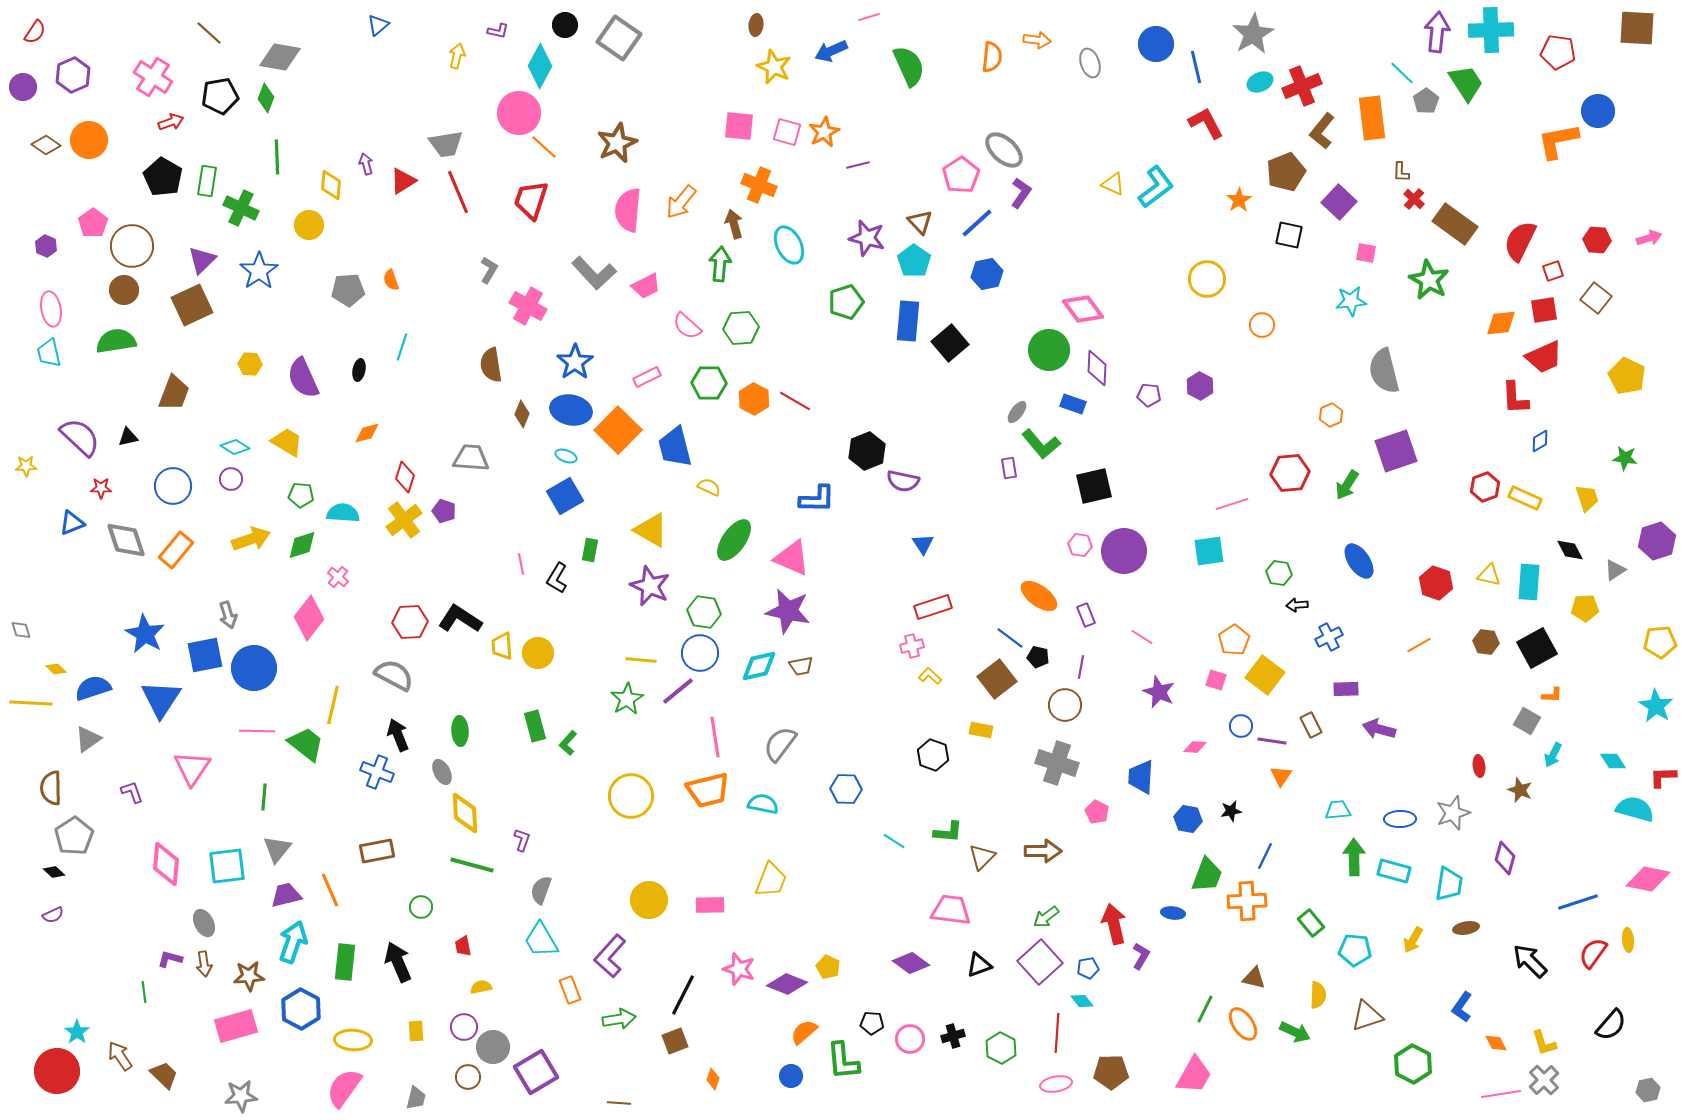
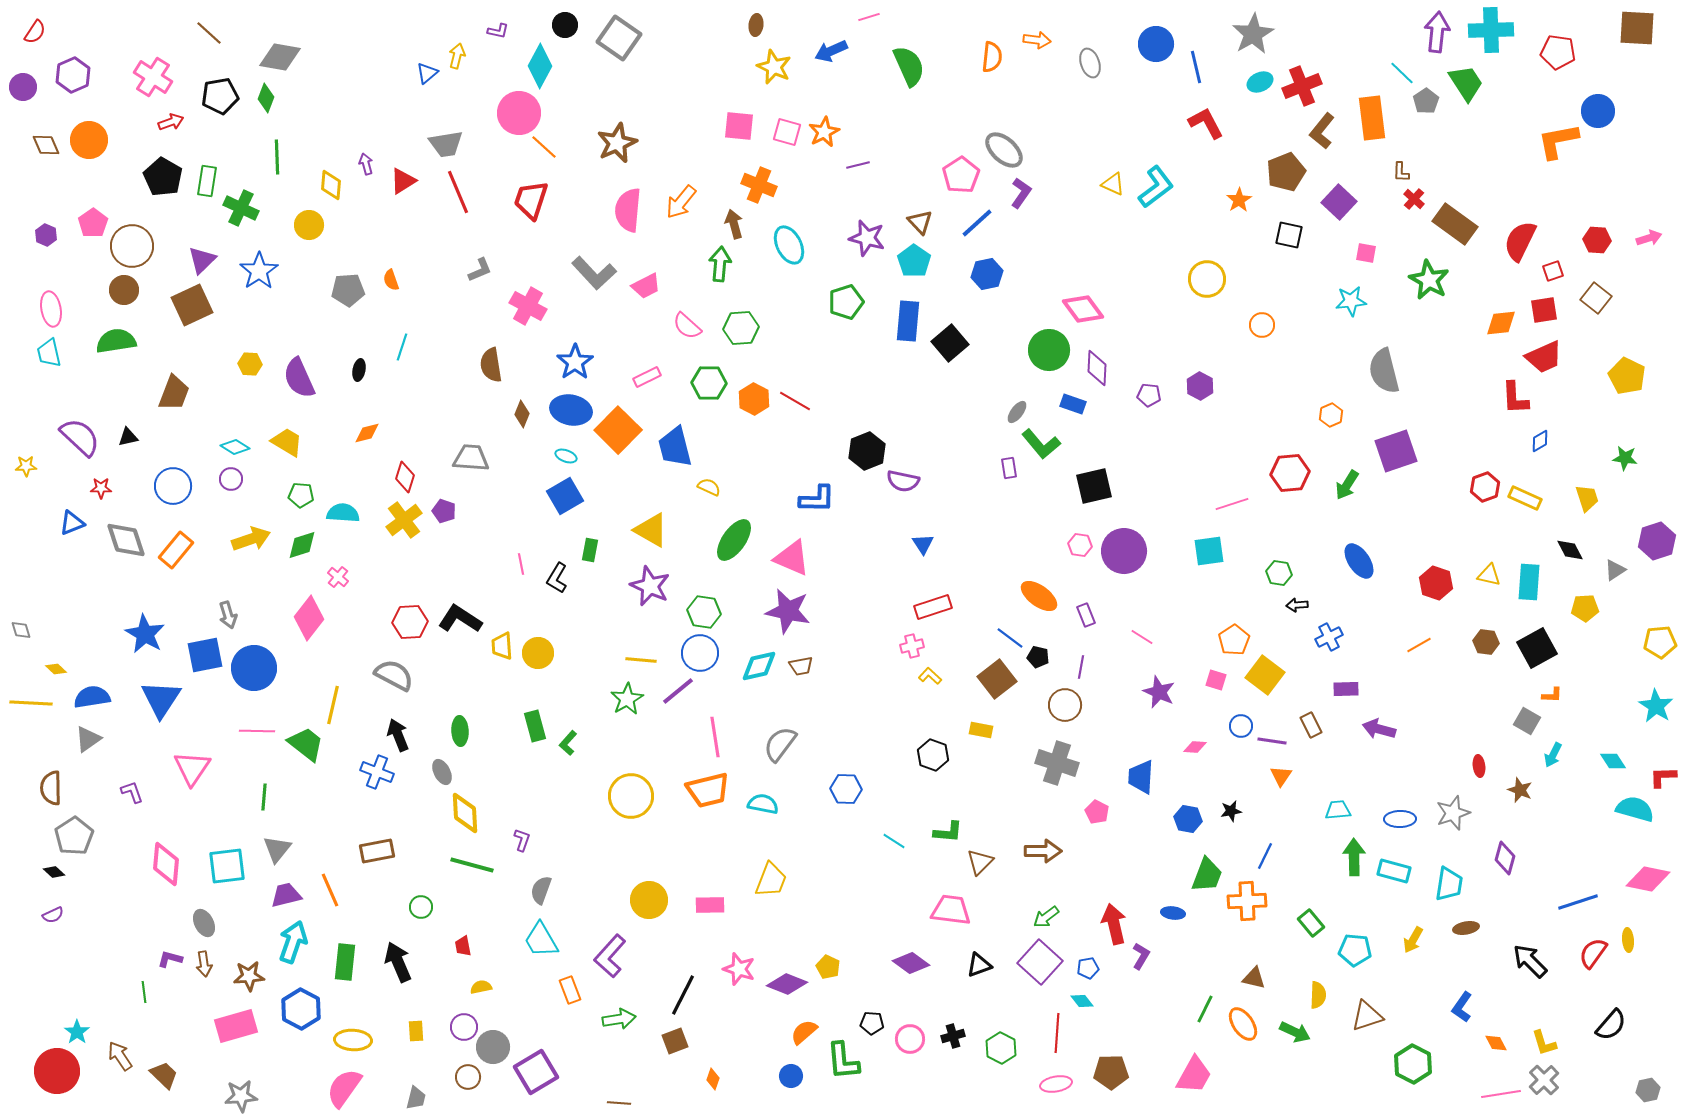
blue triangle at (378, 25): moved 49 px right, 48 px down
brown diamond at (46, 145): rotated 32 degrees clockwise
purple hexagon at (46, 246): moved 11 px up
gray L-shape at (489, 270): moved 9 px left; rotated 36 degrees clockwise
purple semicircle at (303, 378): moved 4 px left
blue semicircle at (93, 688): moved 1 px left, 9 px down; rotated 9 degrees clockwise
brown triangle at (982, 857): moved 2 px left, 5 px down
purple square at (1040, 962): rotated 6 degrees counterclockwise
